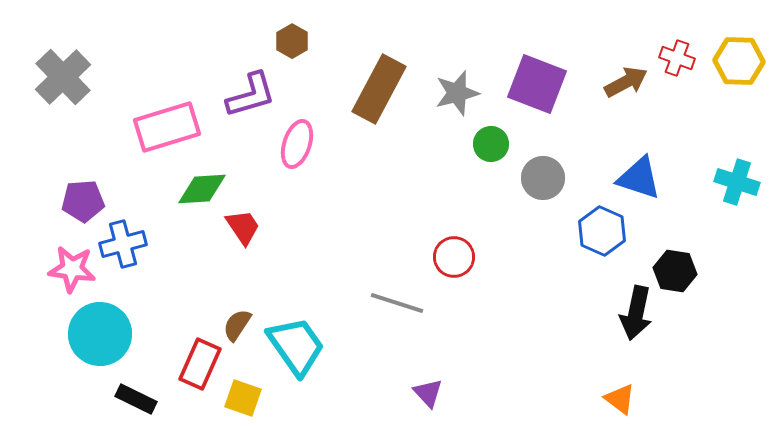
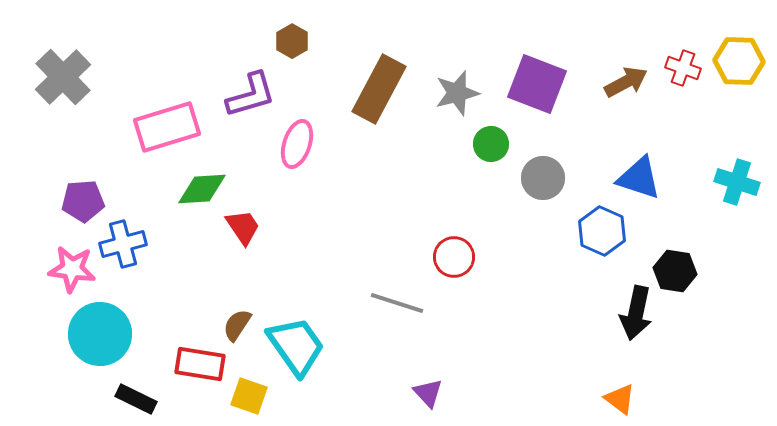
red cross: moved 6 px right, 10 px down
red rectangle: rotated 75 degrees clockwise
yellow square: moved 6 px right, 2 px up
